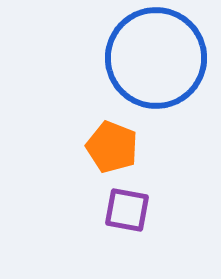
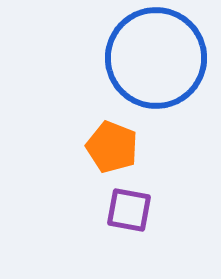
purple square: moved 2 px right
